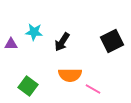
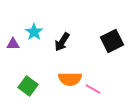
cyan star: rotated 30 degrees clockwise
purple triangle: moved 2 px right
orange semicircle: moved 4 px down
